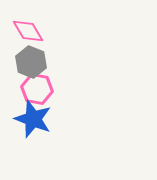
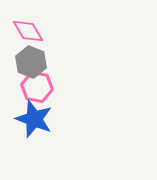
pink hexagon: moved 2 px up
blue star: moved 1 px right
